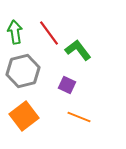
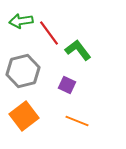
green arrow: moved 6 px right, 11 px up; rotated 90 degrees counterclockwise
orange line: moved 2 px left, 4 px down
